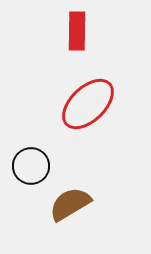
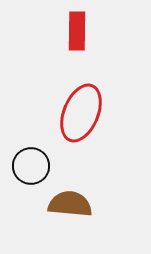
red ellipse: moved 7 px left, 9 px down; rotated 24 degrees counterclockwise
brown semicircle: rotated 36 degrees clockwise
